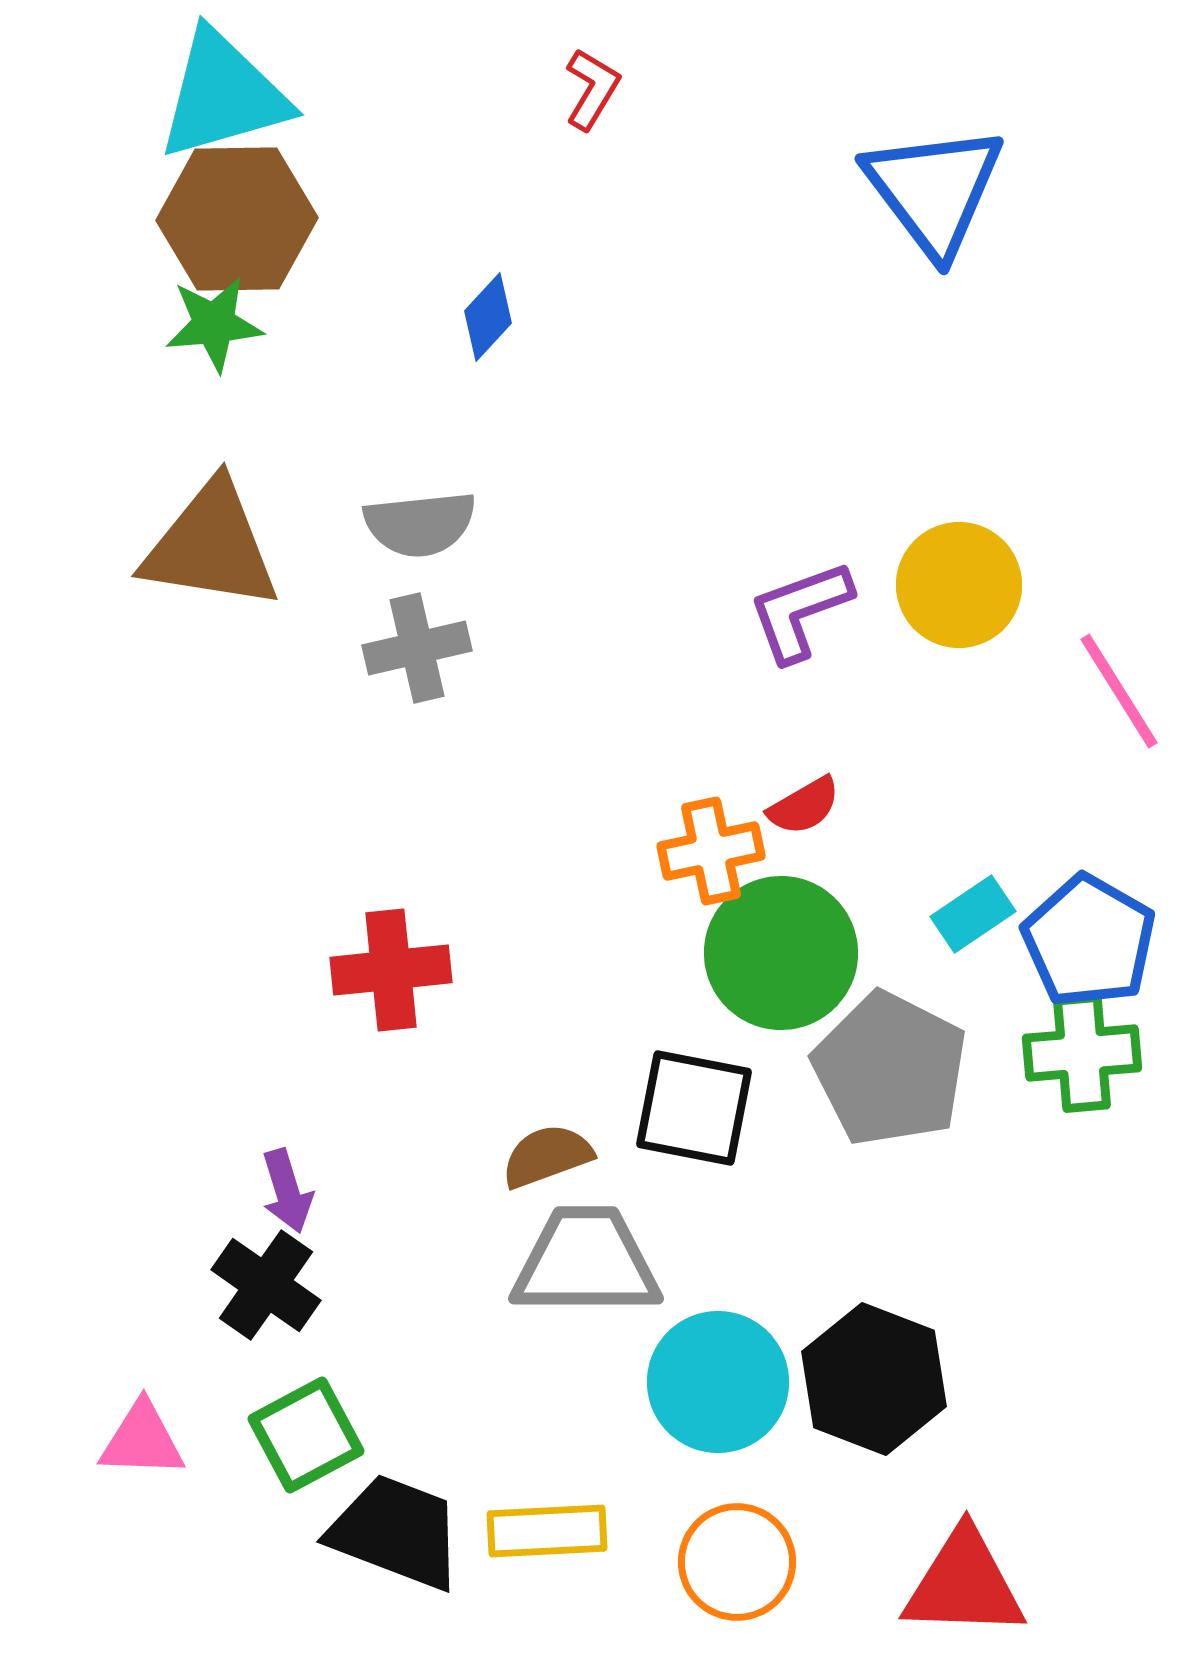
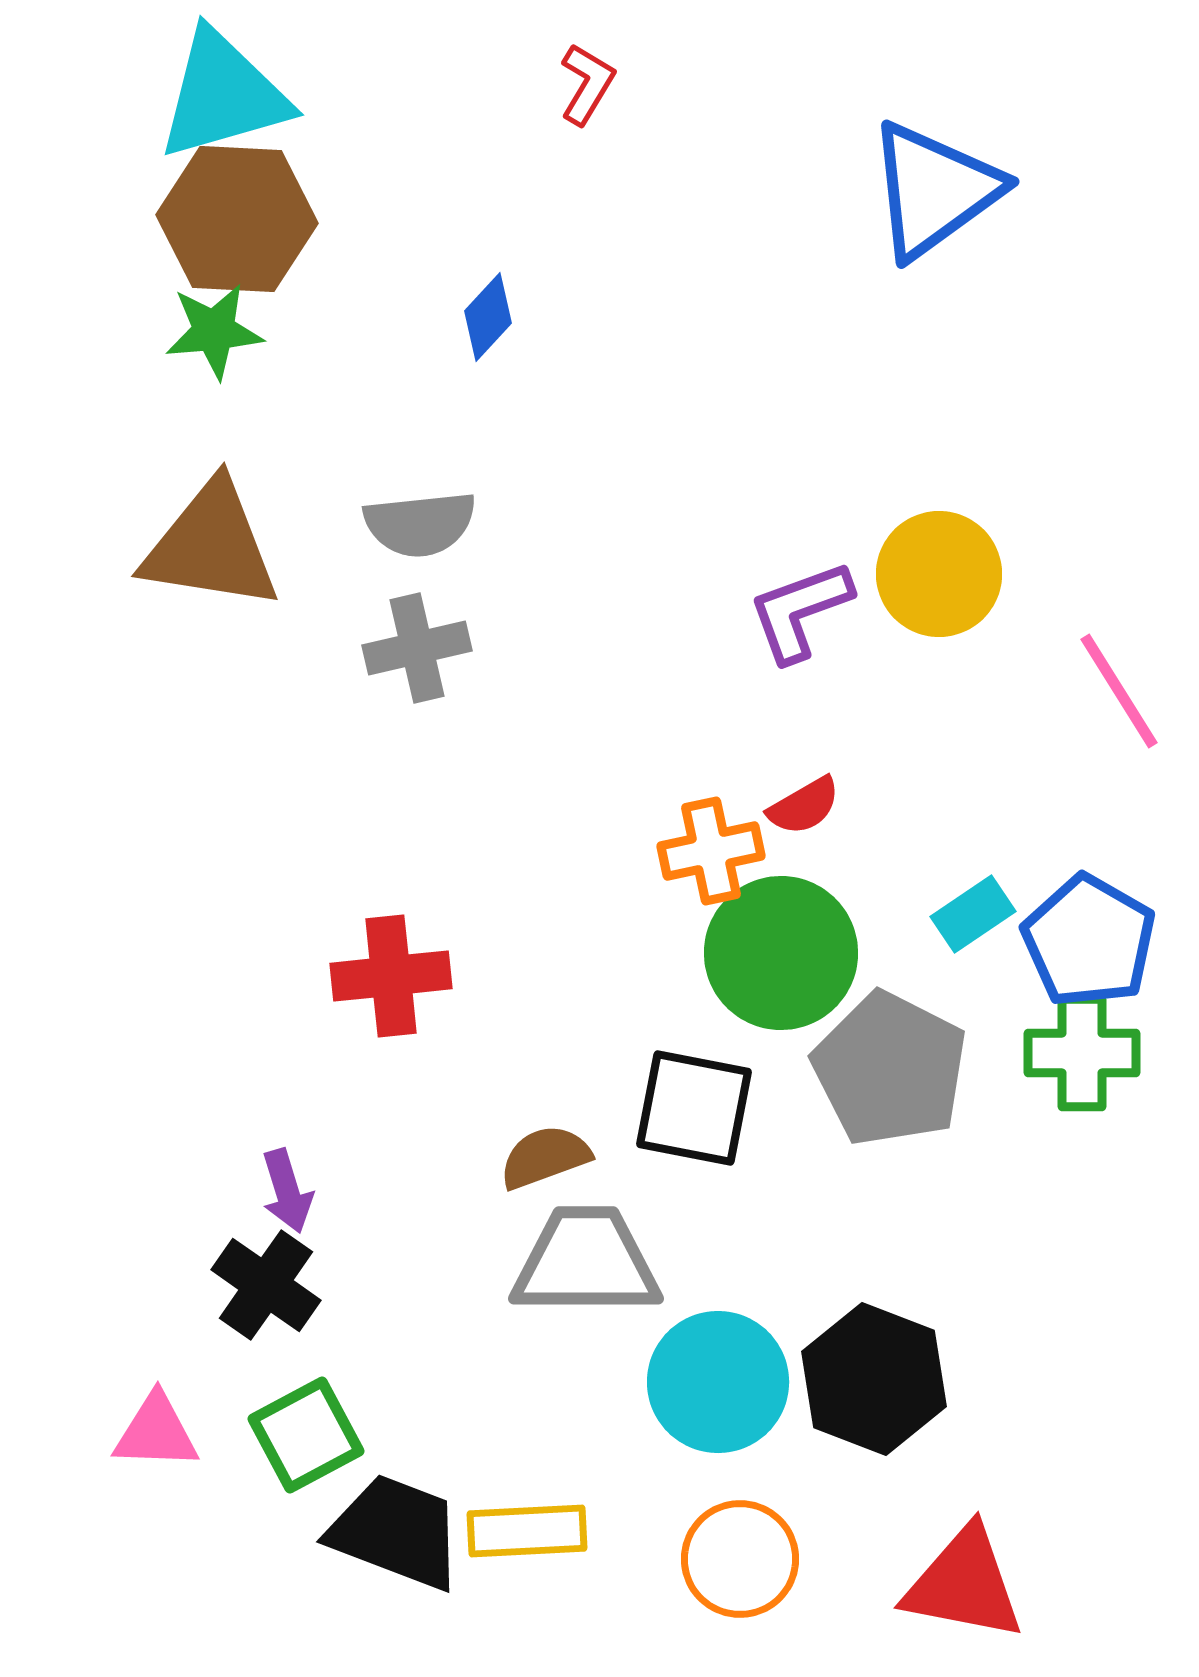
red L-shape: moved 5 px left, 5 px up
blue triangle: rotated 31 degrees clockwise
brown hexagon: rotated 4 degrees clockwise
green star: moved 7 px down
yellow circle: moved 20 px left, 11 px up
red cross: moved 6 px down
green cross: rotated 5 degrees clockwise
brown semicircle: moved 2 px left, 1 px down
pink triangle: moved 14 px right, 8 px up
yellow rectangle: moved 20 px left
orange circle: moved 3 px right, 3 px up
red triangle: rotated 9 degrees clockwise
